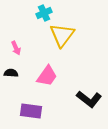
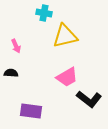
cyan cross: rotated 35 degrees clockwise
yellow triangle: moved 3 px right, 1 px down; rotated 40 degrees clockwise
pink arrow: moved 2 px up
pink trapezoid: moved 20 px right, 1 px down; rotated 25 degrees clockwise
